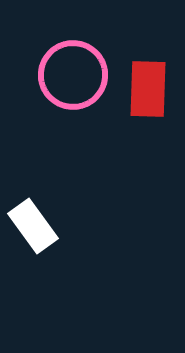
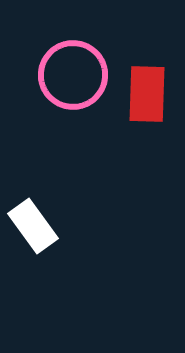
red rectangle: moved 1 px left, 5 px down
